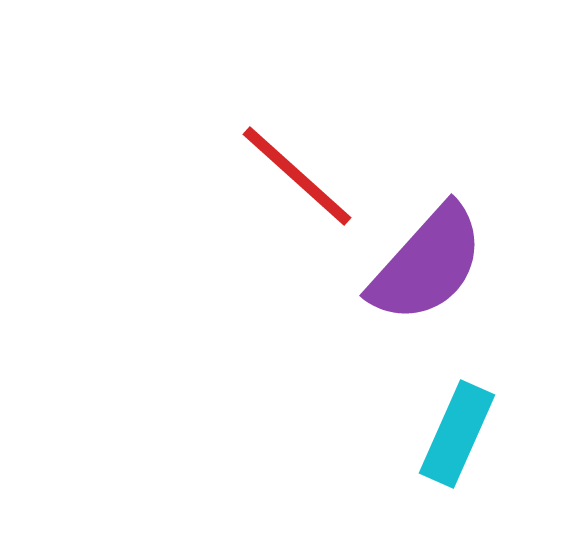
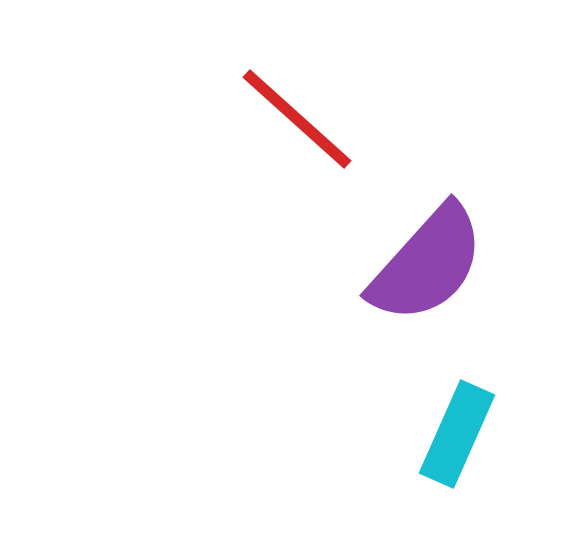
red line: moved 57 px up
